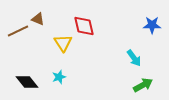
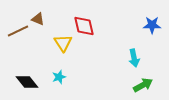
cyan arrow: rotated 24 degrees clockwise
